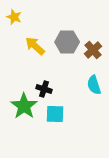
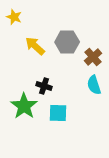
brown cross: moved 7 px down
black cross: moved 3 px up
cyan square: moved 3 px right, 1 px up
